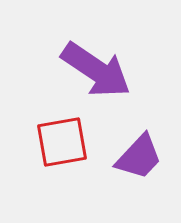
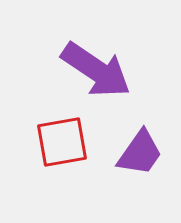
purple trapezoid: moved 1 px right, 4 px up; rotated 8 degrees counterclockwise
